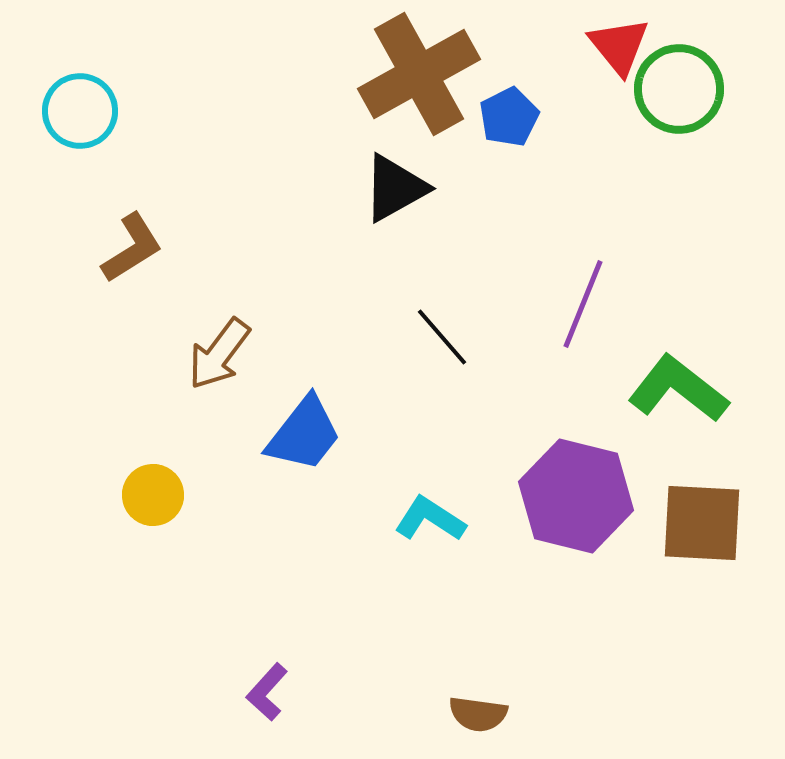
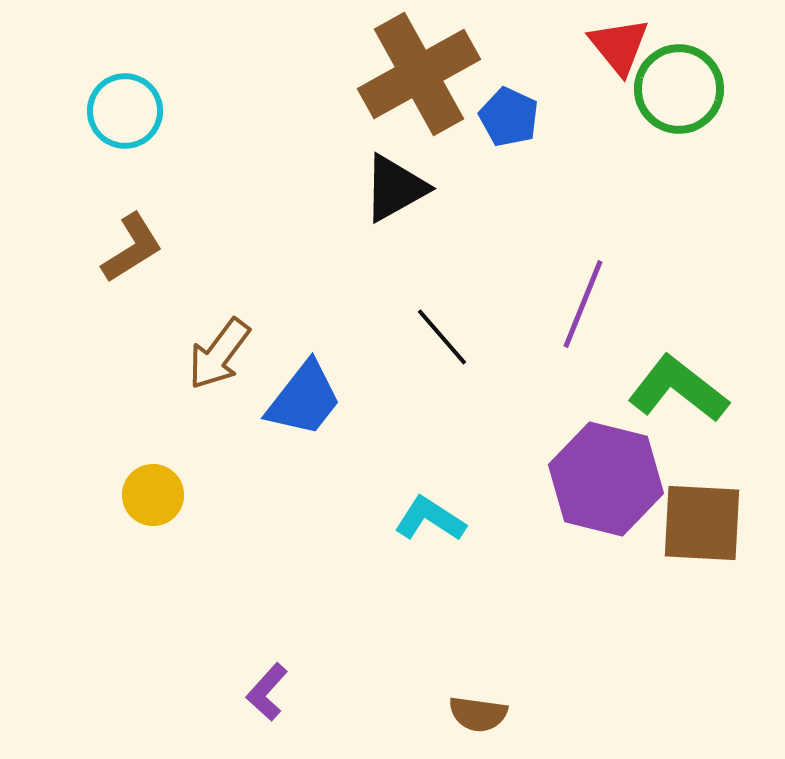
cyan circle: moved 45 px right
blue pentagon: rotated 20 degrees counterclockwise
blue trapezoid: moved 35 px up
purple hexagon: moved 30 px right, 17 px up
